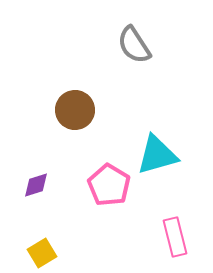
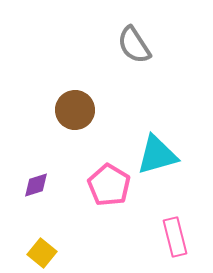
yellow square: rotated 20 degrees counterclockwise
